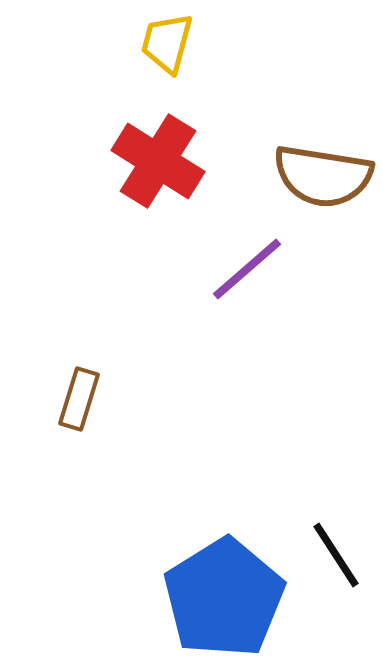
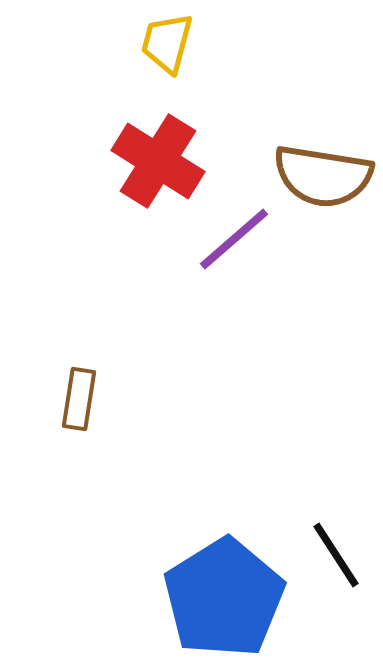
purple line: moved 13 px left, 30 px up
brown rectangle: rotated 8 degrees counterclockwise
